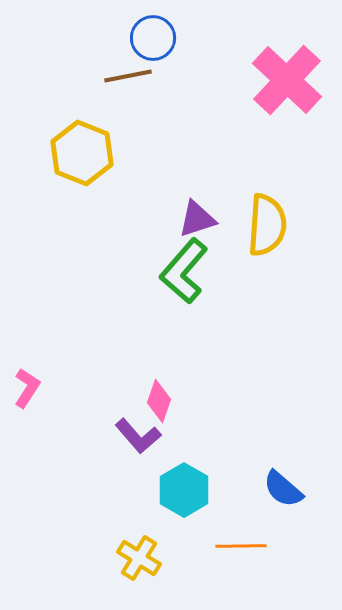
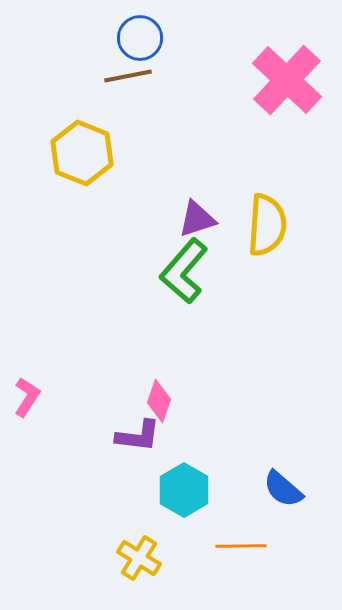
blue circle: moved 13 px left
pink L-shape: moved 9 px down
purple L-shape: rotated 42 degrees counterclockwise
